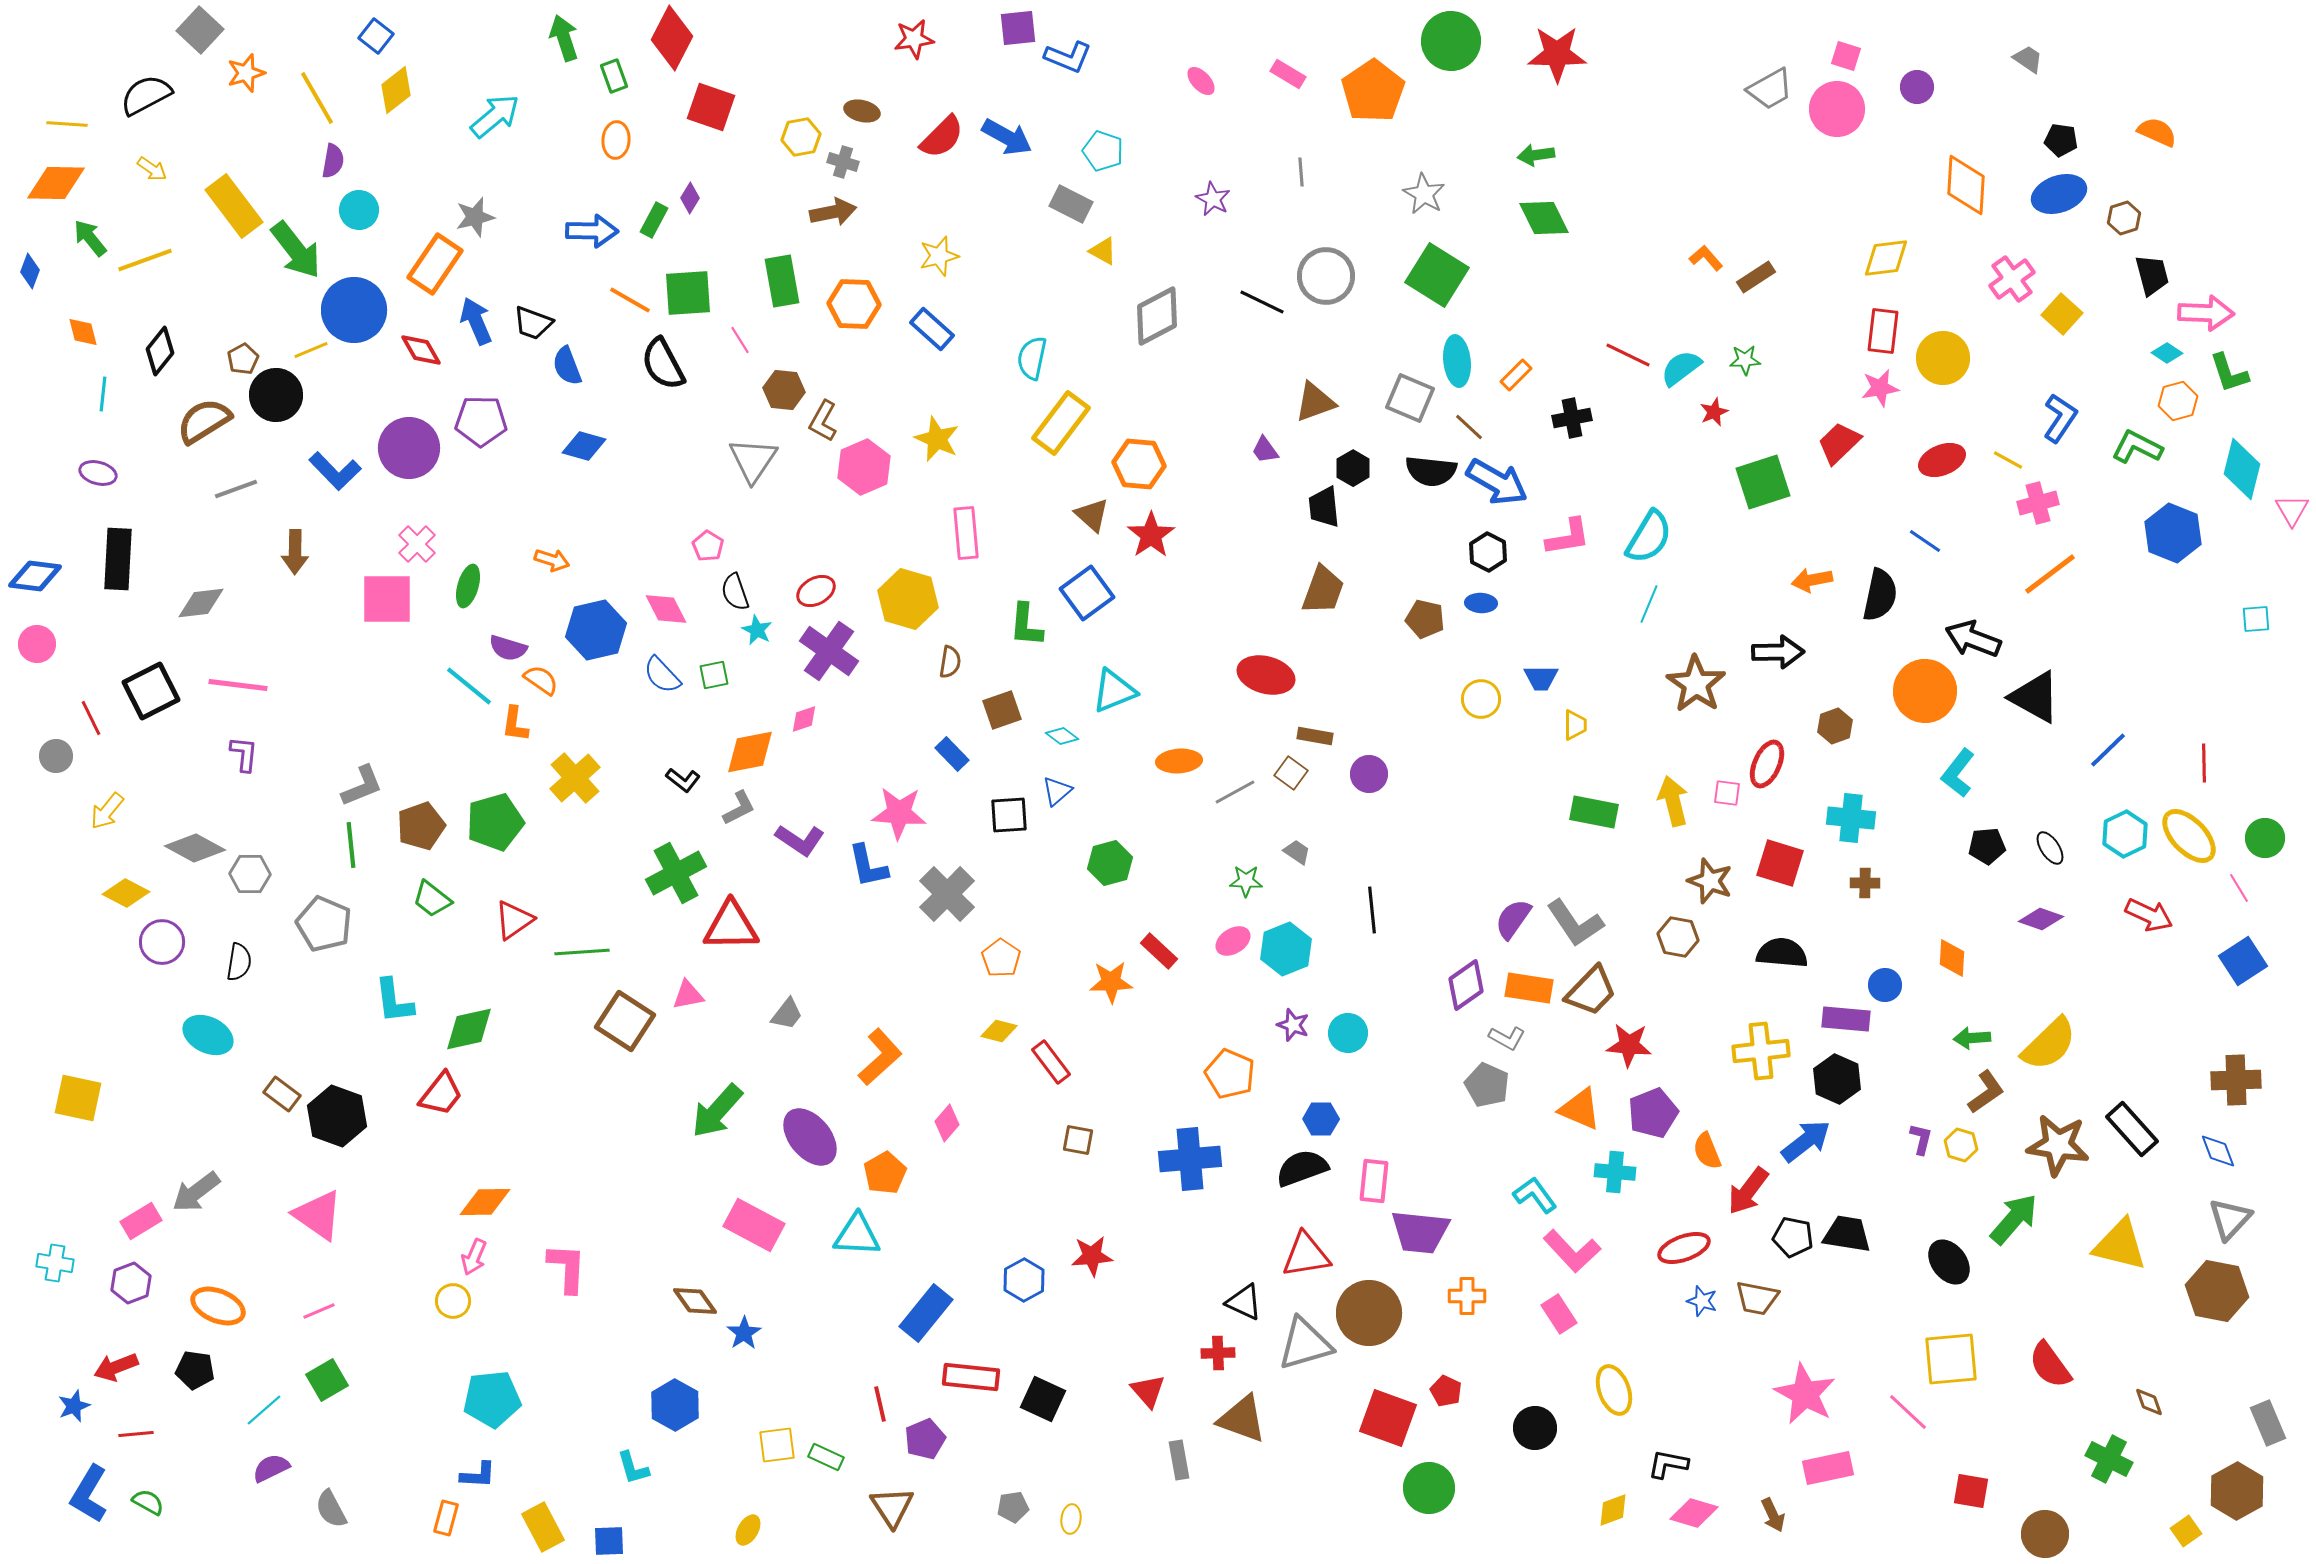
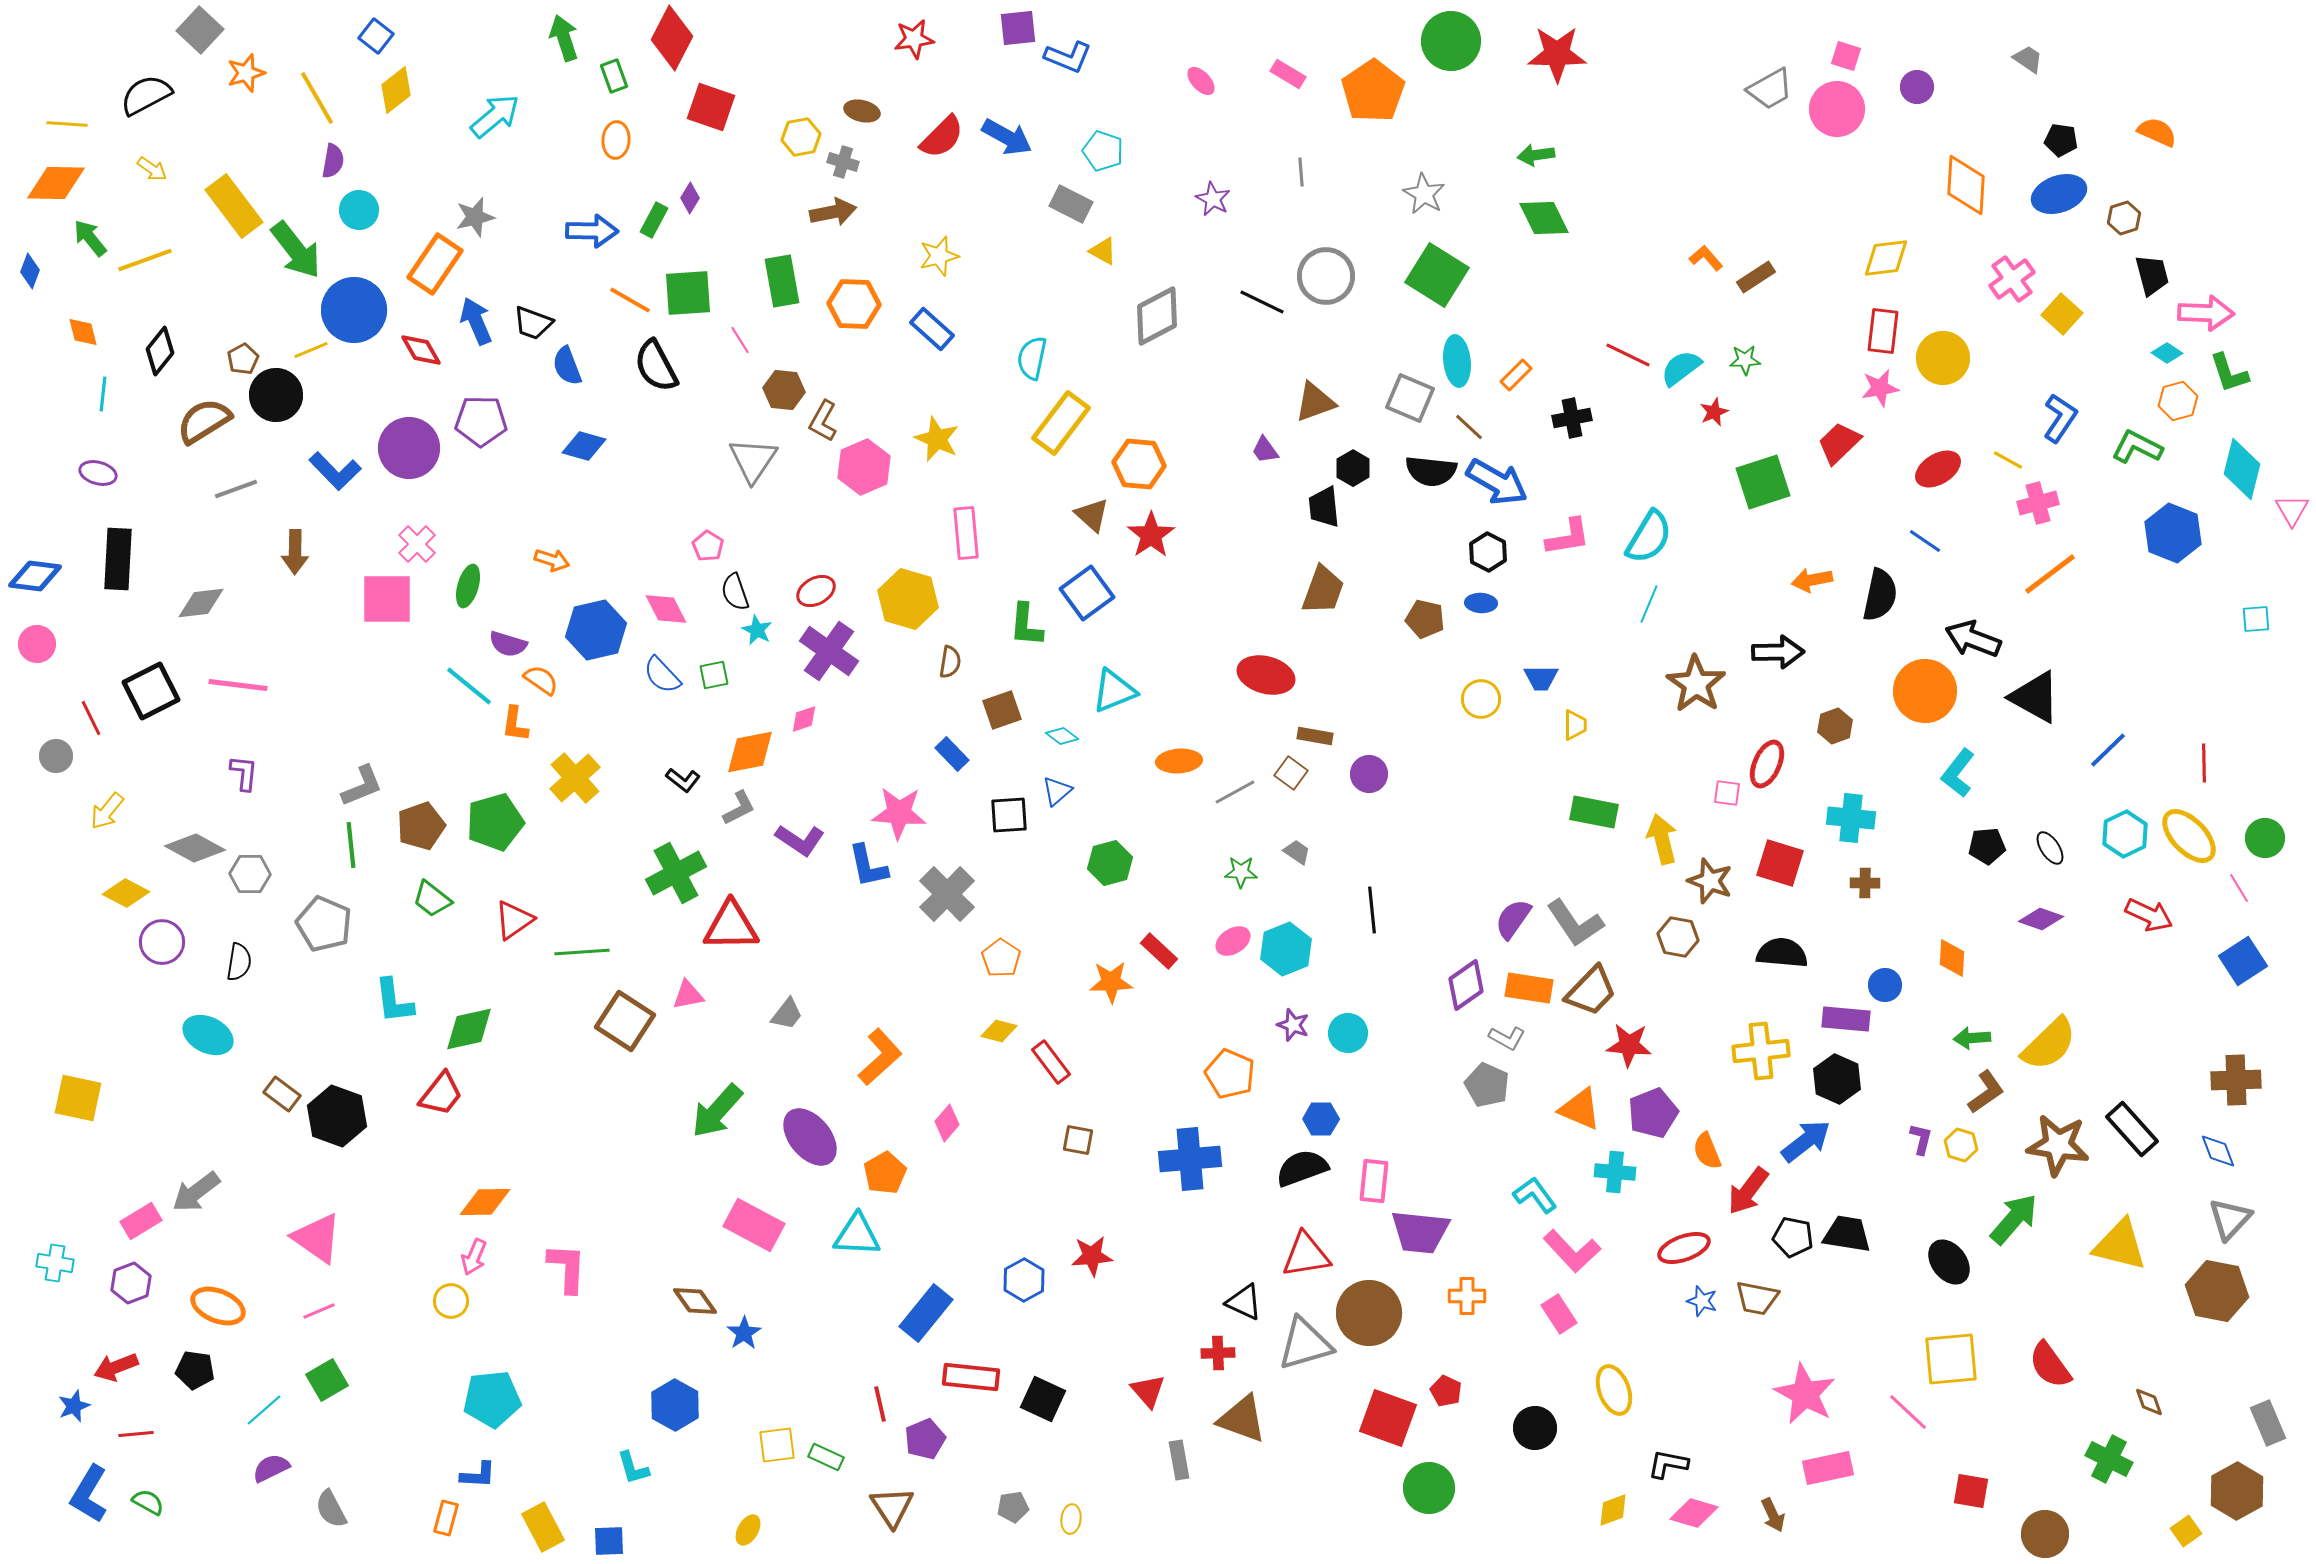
black semicircle at (663, 364): moved 7 px left, 2 px down
red ellipse at (1942, 460): moved 4 px left, 9 px down; rotated 9 degrees counterclockwise
purple semicircle at (508, 648): moved 4 px up
purple L-shape at (244, 754): moved 19 px down
yellow arrow at (1673, 801): moved 11 px left, 38 px down
green star at (1246, 881): moved 5 px left, 9 px up
pink triangle at (318, 1215): moved 1 px left, 23 px down
yellow circle at (453, 1301): moved 2 px left
